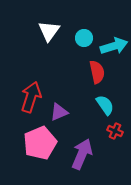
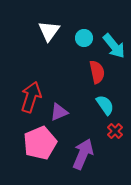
cyan arrow: rotated 68 degrees clockwise
red cross: rotated 21 degrees clockwise
purple arrow: moved 1 px right
